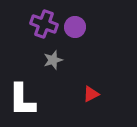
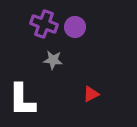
gray star: rotated 24 degrees clockwise
